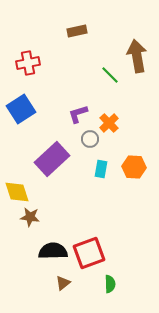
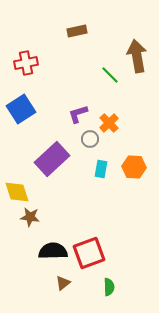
red cross: moved 2 px left
green semicircle: moved 1 px left, 3 px down
